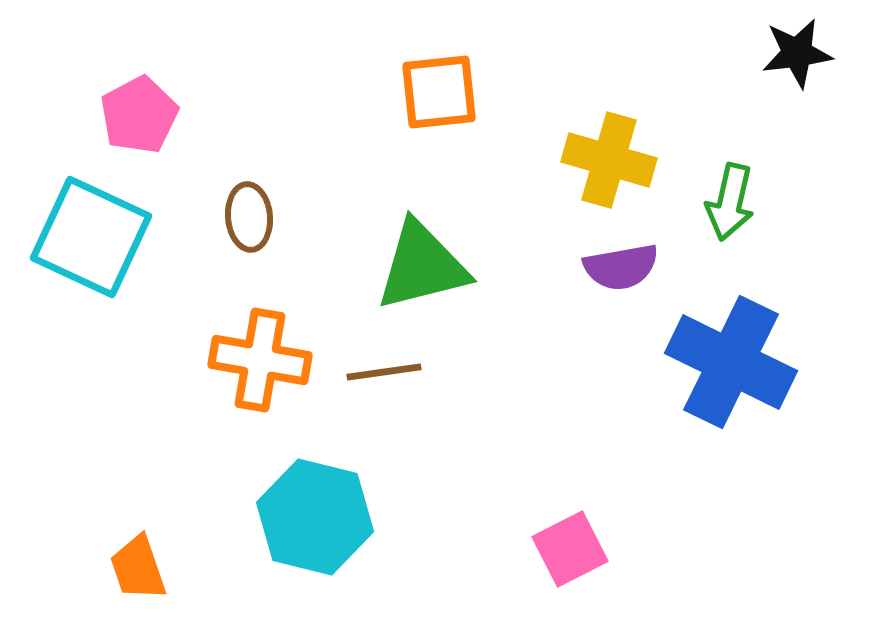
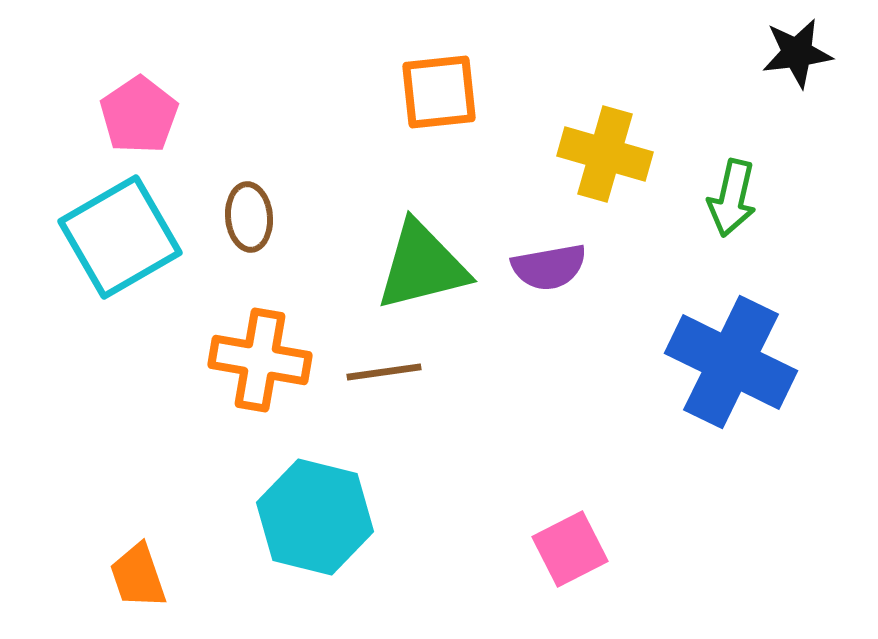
pink pentagon: rotated 6 degrees counterclockwise
yellow cross: moved 4 px left, 6 px up
green arrow: moved 2 px right, 4 px up
cyan square: moved 29 px right; rotated 35 degrees clockwise
purple semicircle: moved 72 px left
orange trapezoid: moved 8 px down
